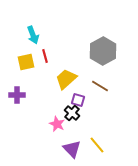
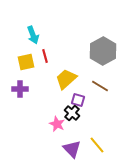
purple cross: moved 3 px right, 6 px up
